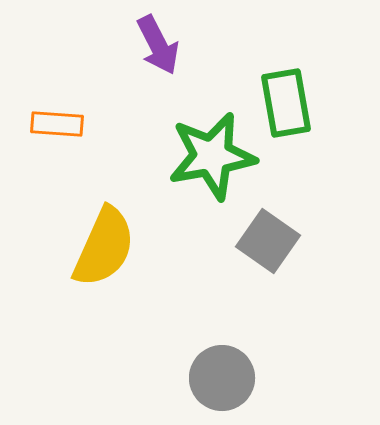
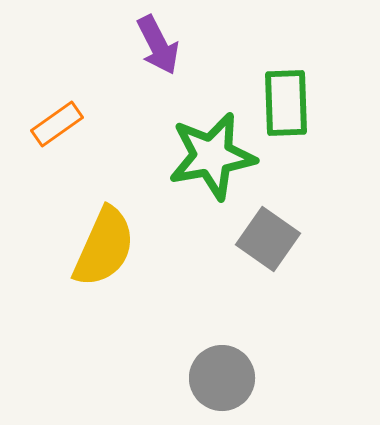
green rectangle: rotated 8 degrees clockwise
orange rectangle: rotated 39 degrees counterclockwise
gray square: moved 2 px up
